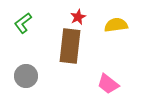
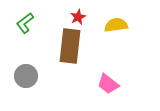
green L-shape: moved 2 px right
